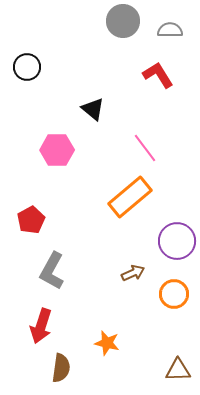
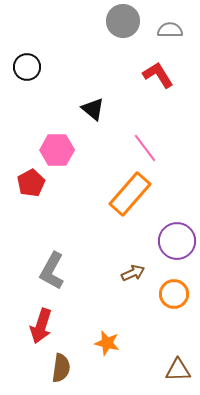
orange rectangle: moved 3 px up; rotated 9 degrees counterclockwise
red pentagon: moved 37 px up
